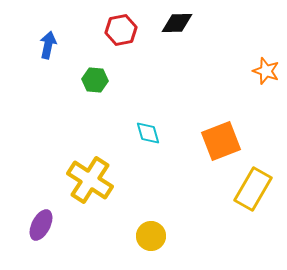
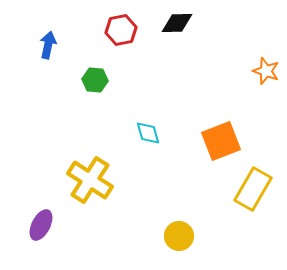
yellow circle: moved 28 px right
